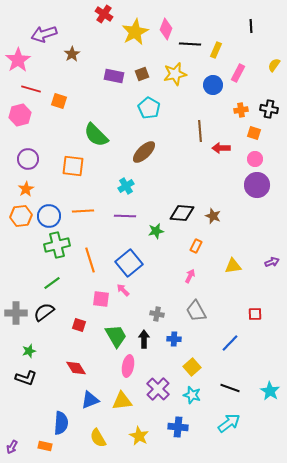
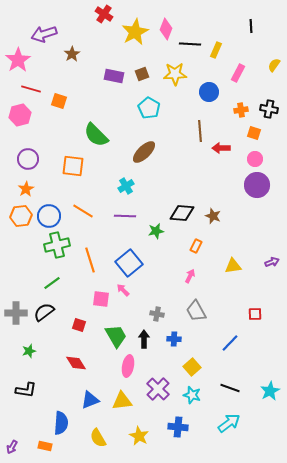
yellow star at (175, 74): rotated 10 degrees clockwise
blue circle at (213, 85): moved 4 px left, 7 px down
orange line at (83, 211): rotated 35 degrees clockwise
red diamond at (76, 368): moved 5 px up
black L-shape at (26, 378): moved 12 px down; rotated 10 degrees counterclockwise
cyan star at (270, 391): rotated 12 degrees clockwise
